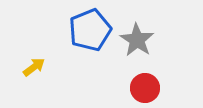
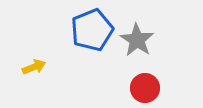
blue pentagon: moved 2 px right
yellow arrow: rotated 15 degrees clockwise
